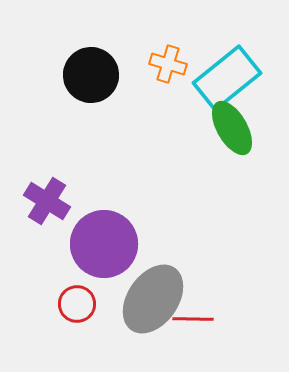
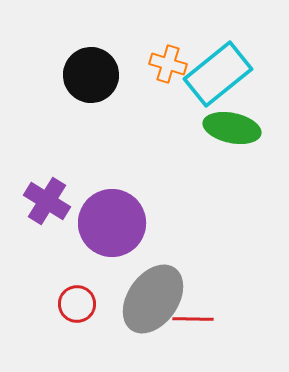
cyan rectangle: moved 9 px left, 4 px up
green ellipse: rotated 48 degrees counterclockwise
purple circle: moved 8 px right, 21 px up
